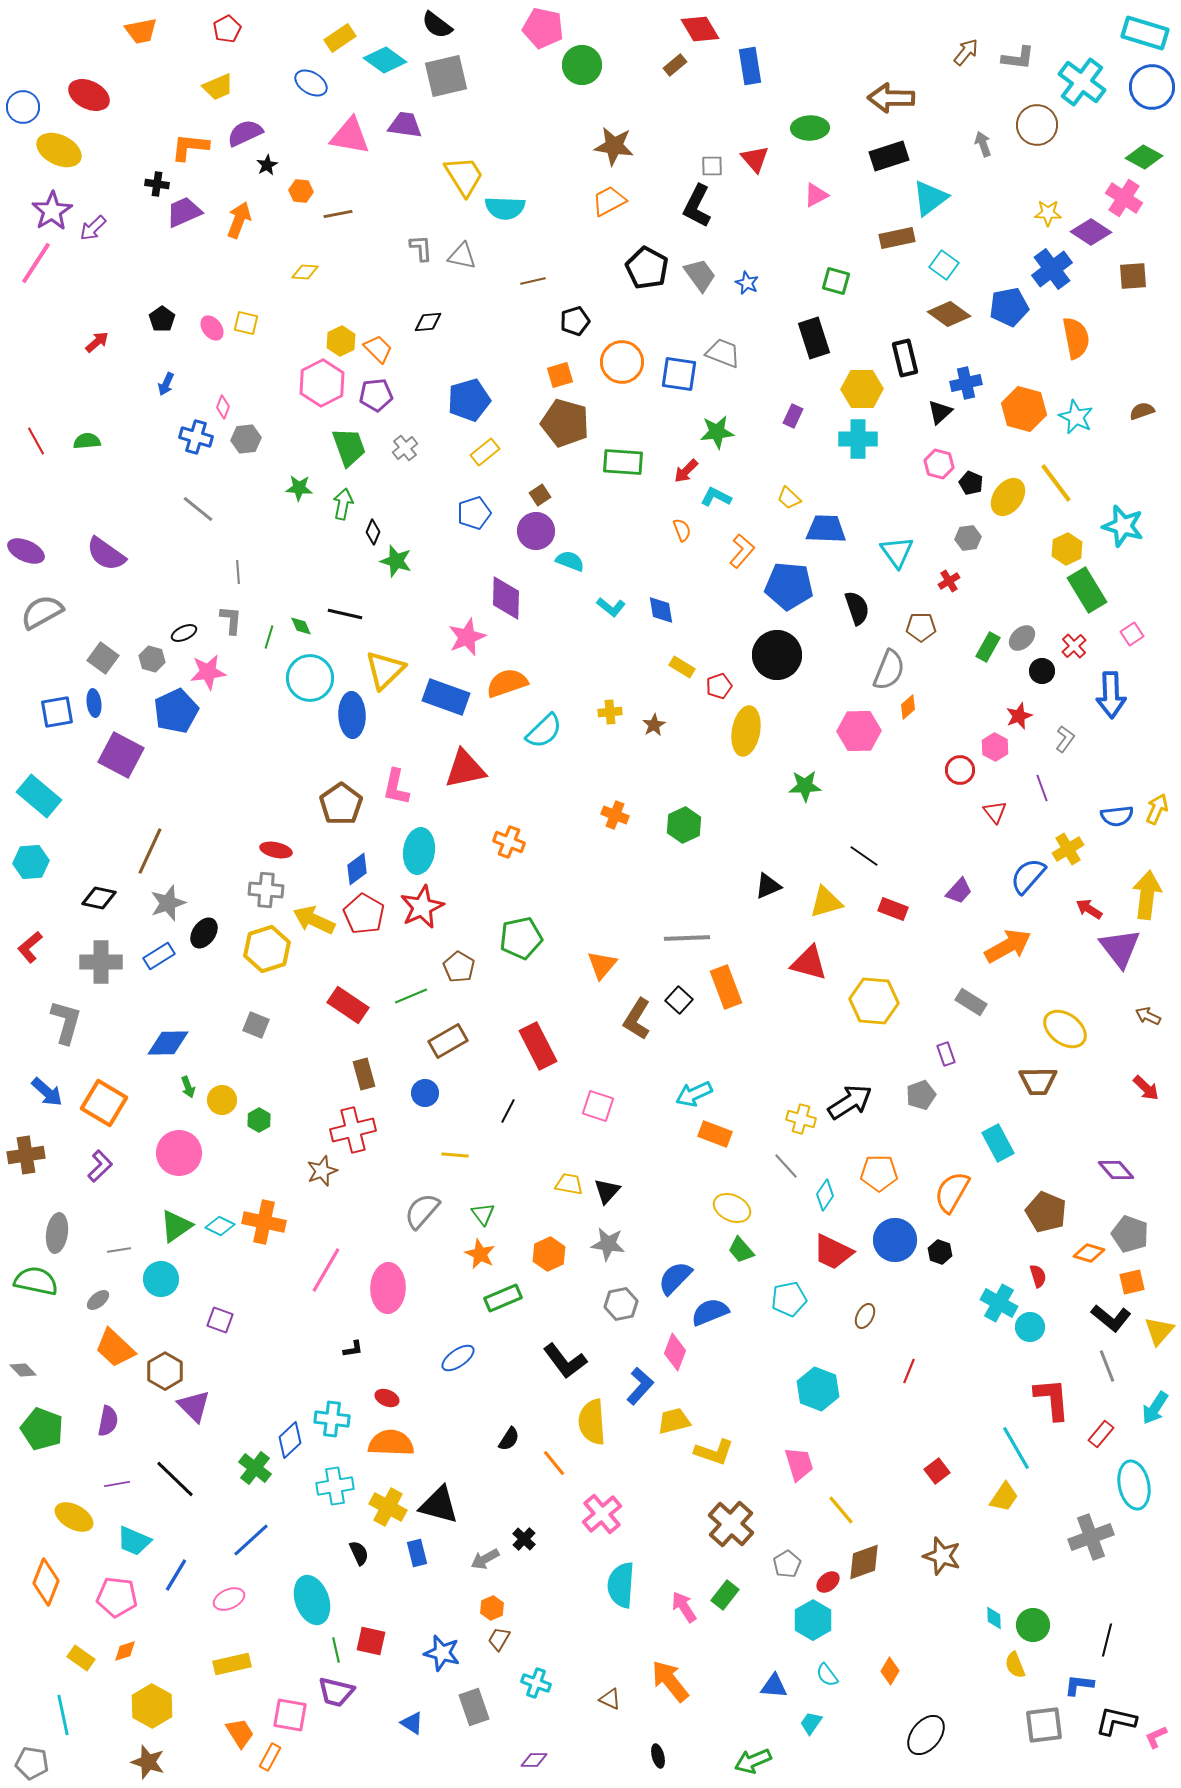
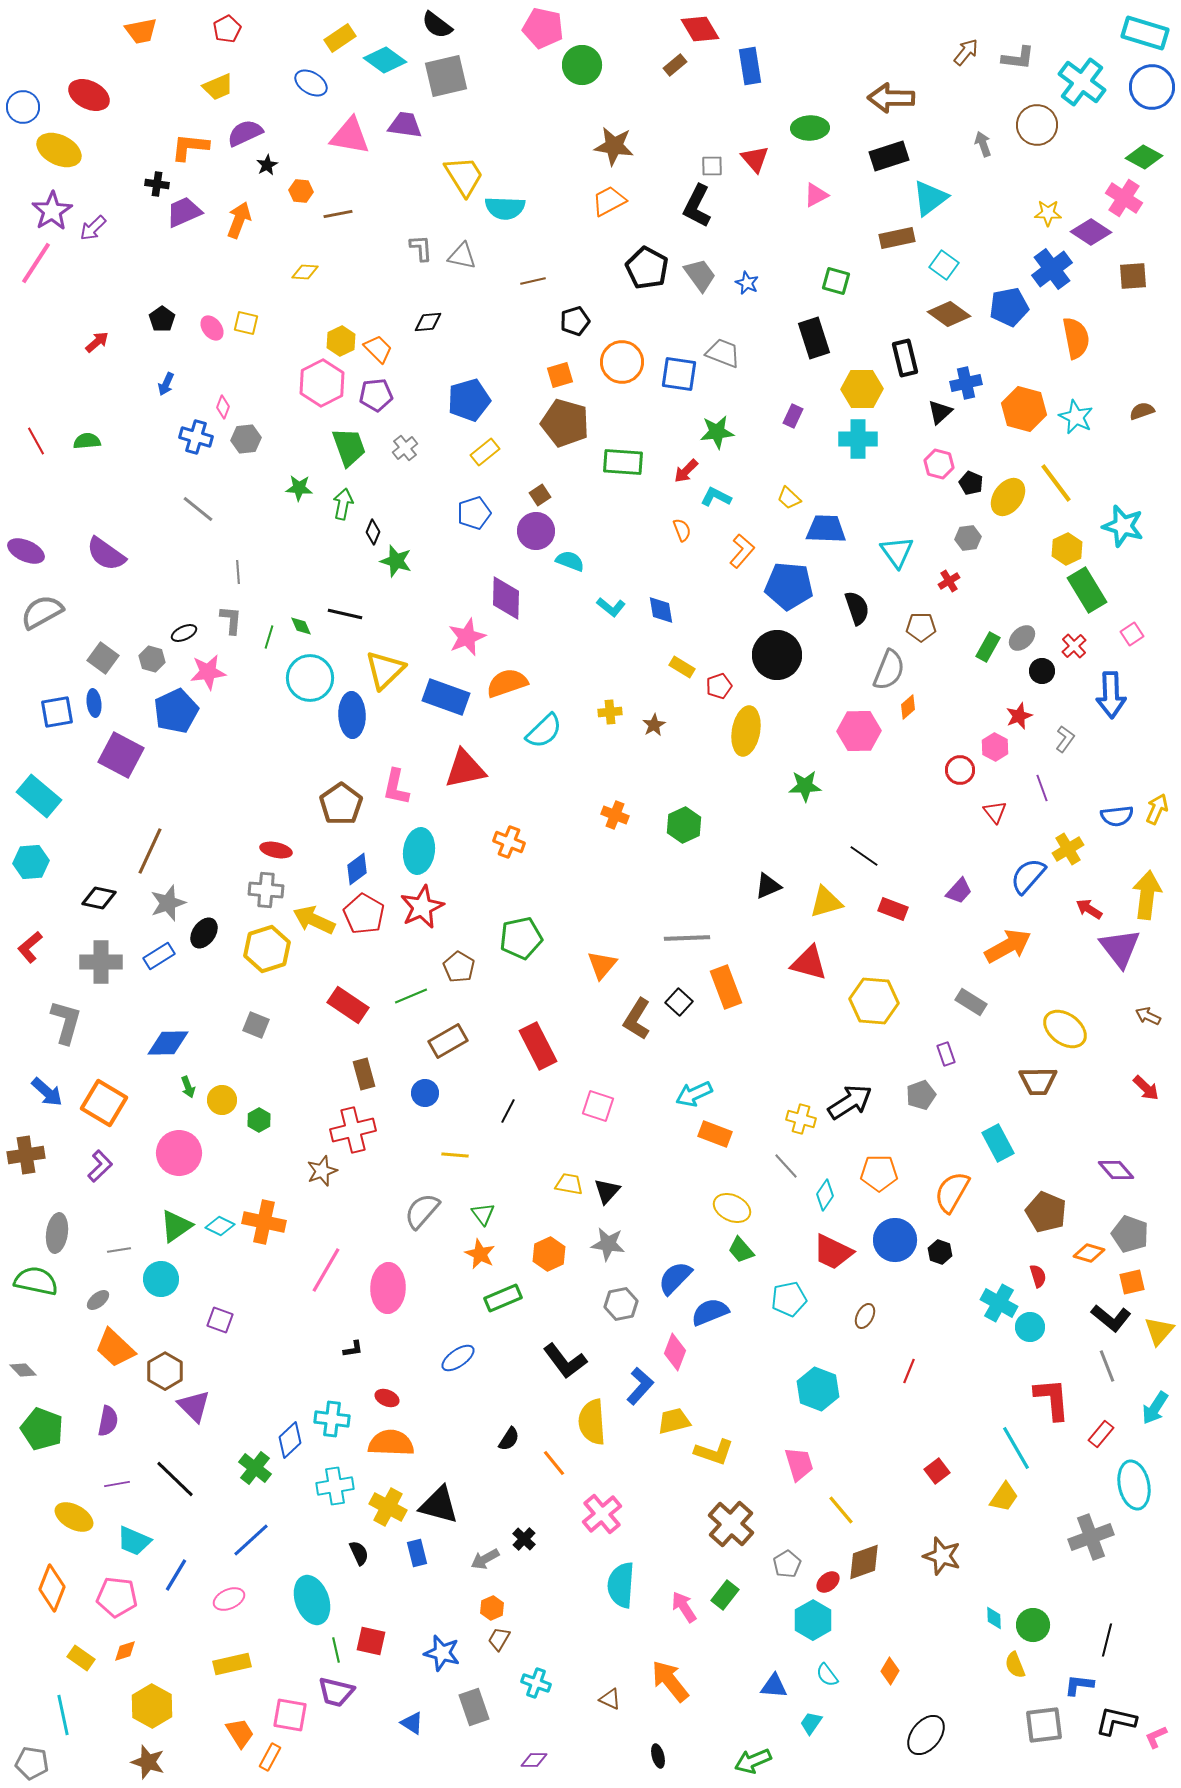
black square at (679, 1000): moved 2 px down
orange diamond at (46, 1582): moved 6 px right, 6 px down
